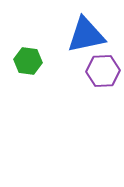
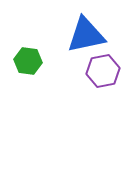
purple hexagon: rotated 8 degrees counterclockwise
